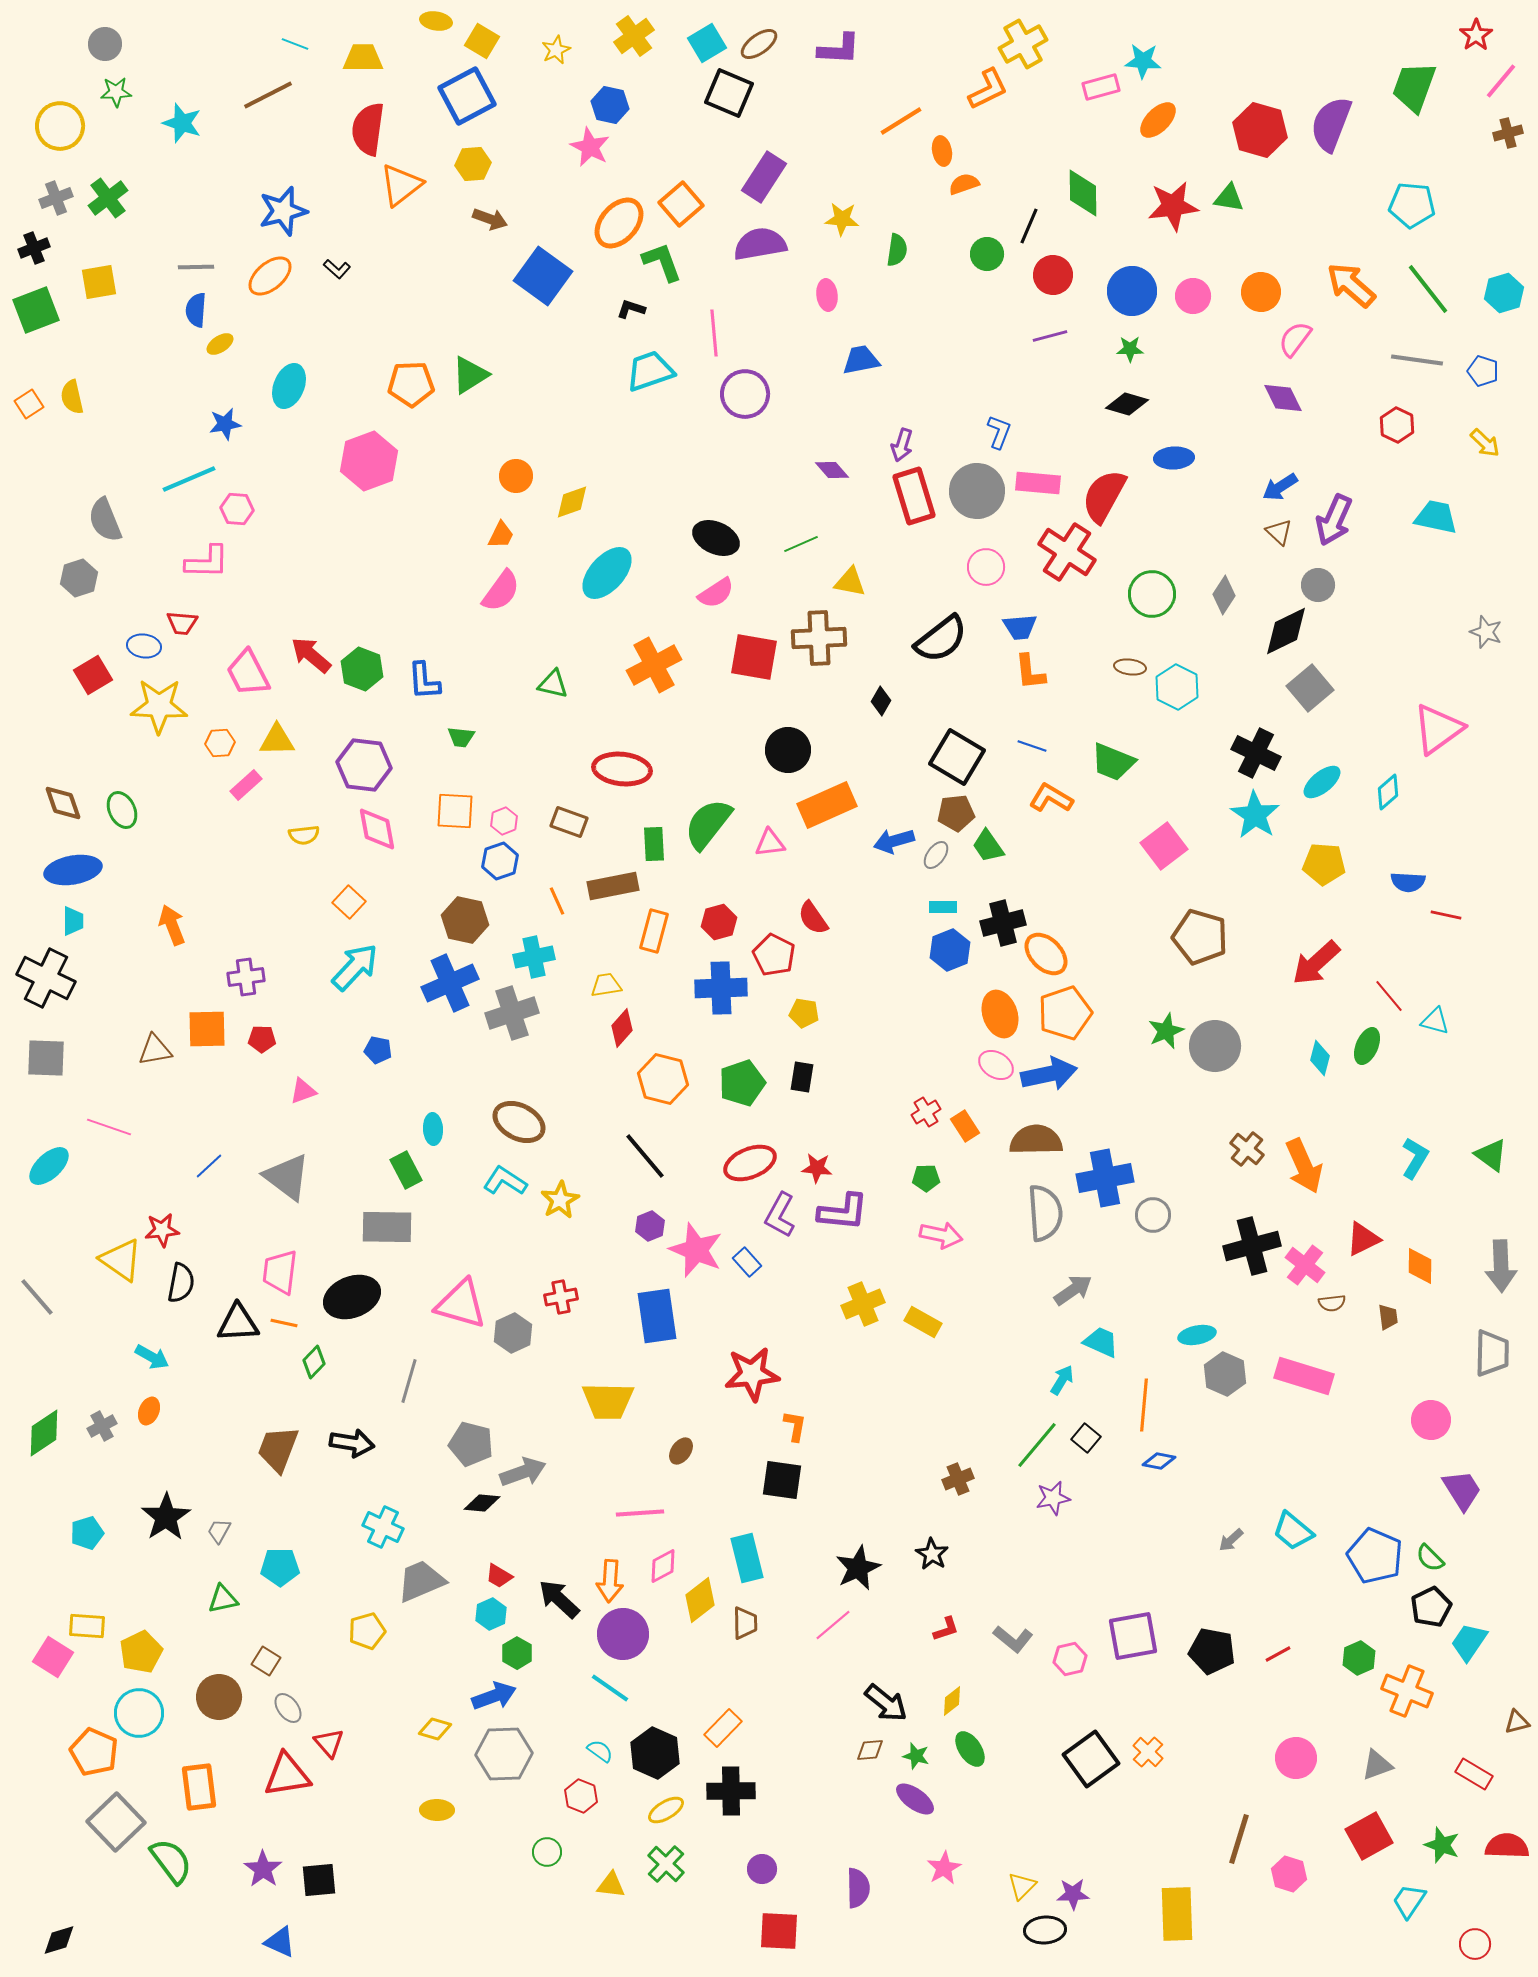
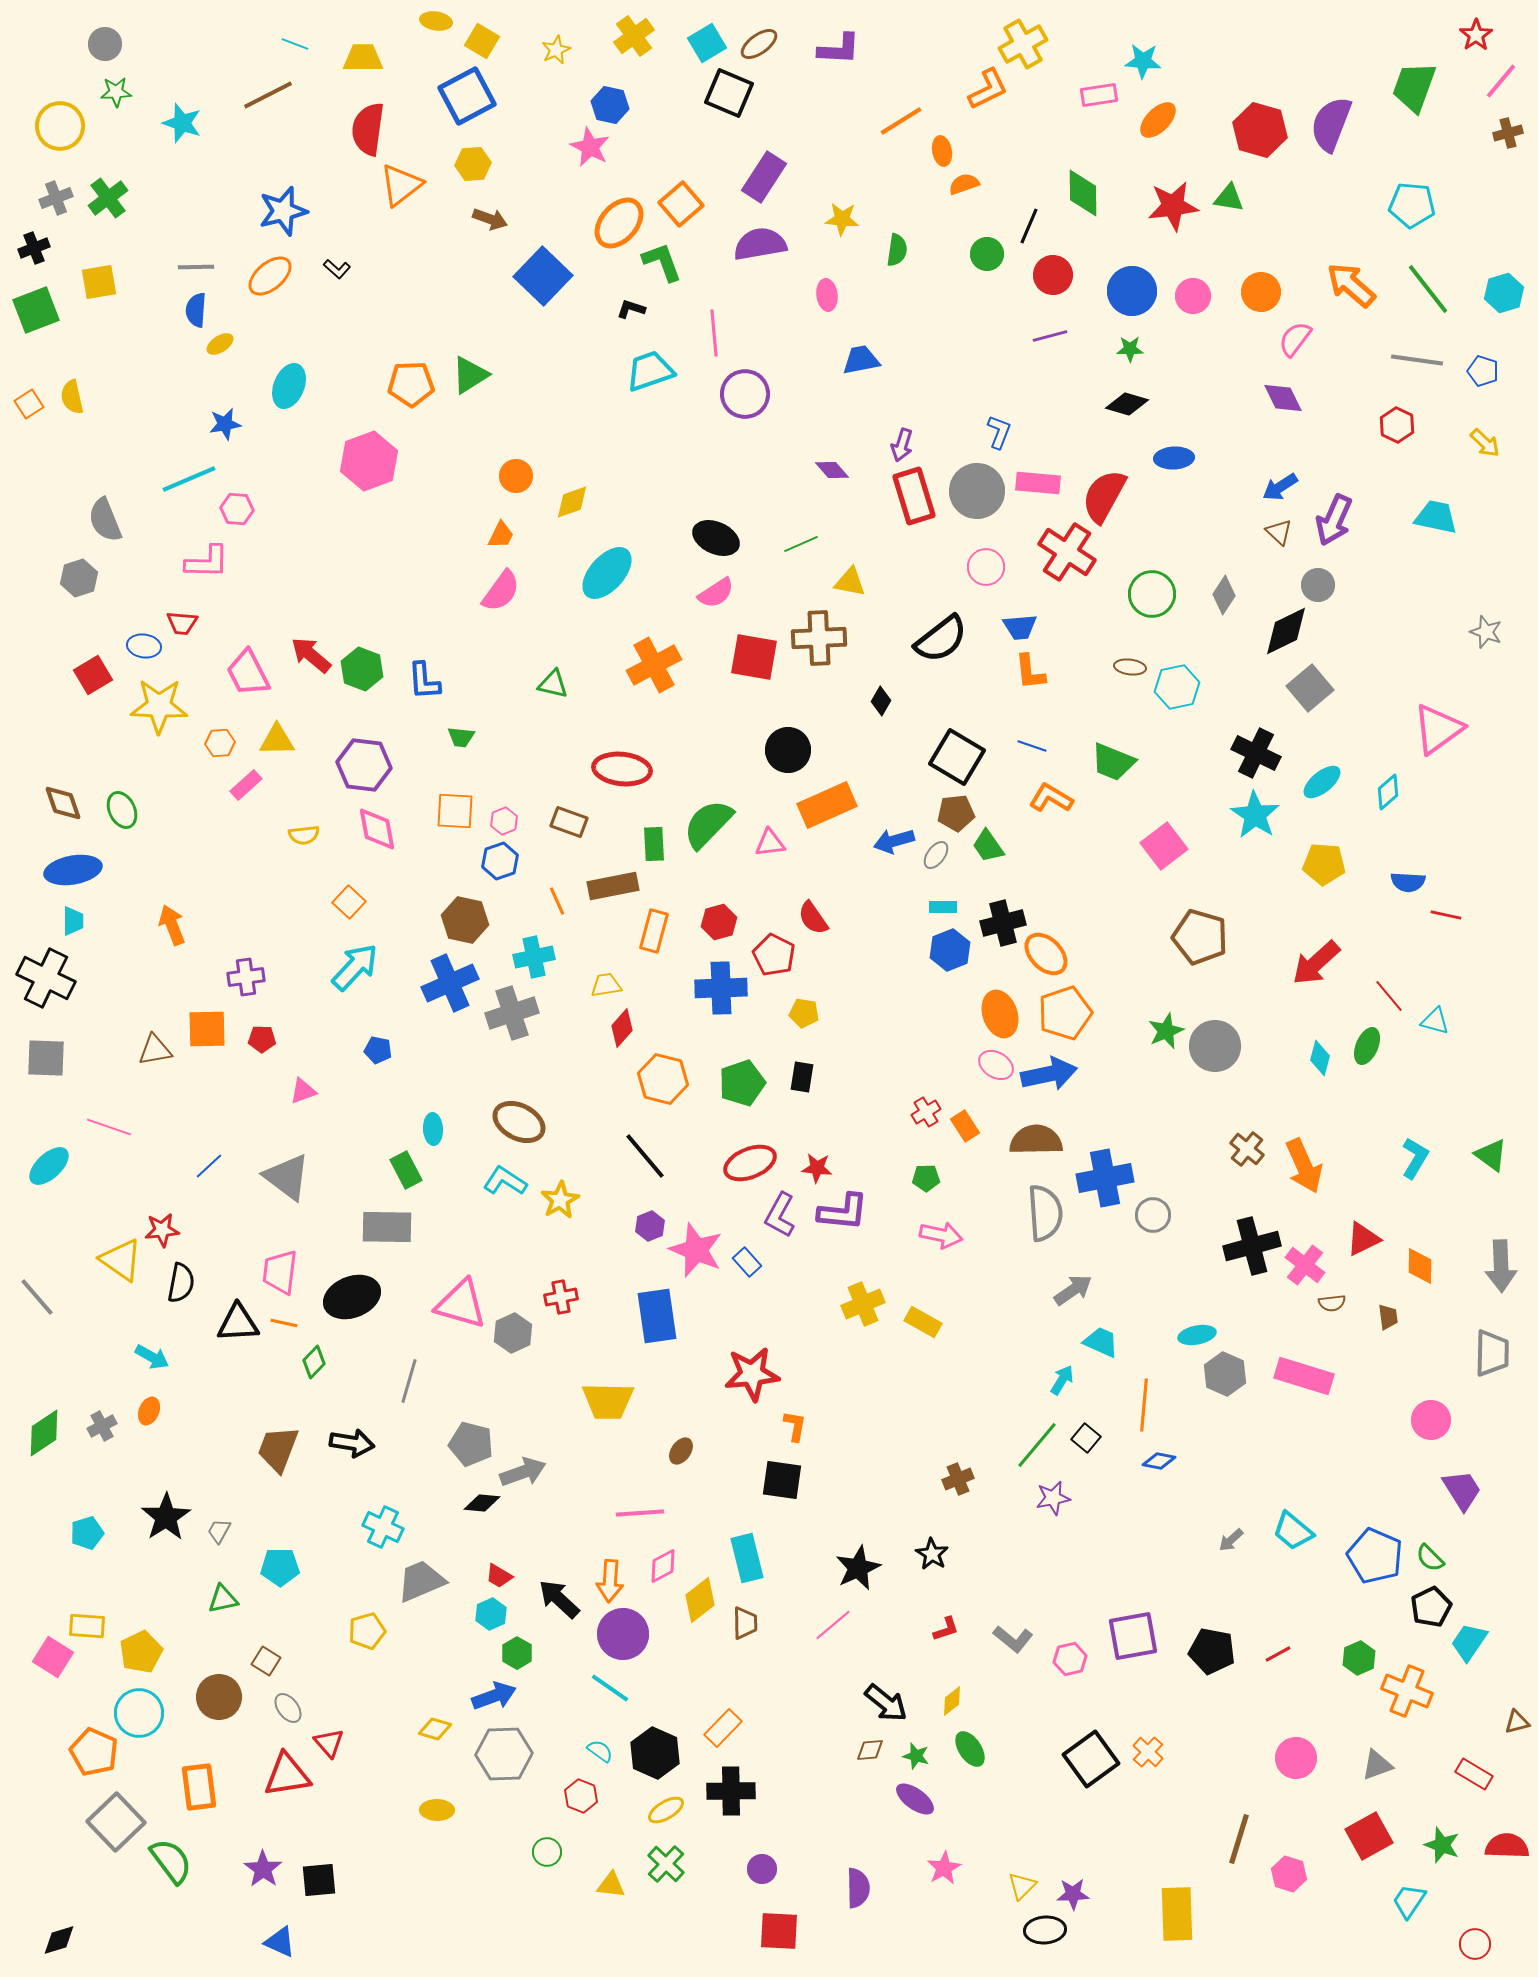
pink rectangle at (1101, 87): moved 2 px left, 8 px down; rotated 6 degrees clockwise
blue square at (543, 276): rotated 8 degrees clockwise
cyan hexagon at (1177, 687): rotated 21 degrees clockwise
green semicircle at (708, 824): rotated 6 degrees clockwise
